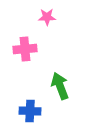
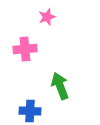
pink star: rotated 18 degrees counterclockwise
